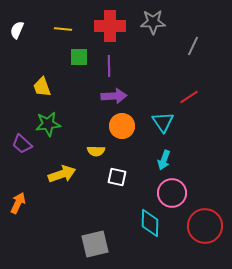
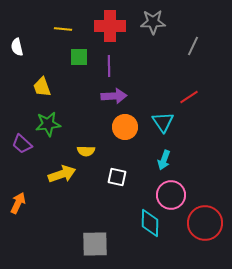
white semicircle: moved 17 px down; rotated 36 degrees counterclockwise
orange circle: moved 3 px right, 1 px down
yellow semicircle: moved 10 px left
pink circle: moved 1 px left, 2 px down
red circle: moved 3 px up
gray square: rotated 12 degrees clockwise
